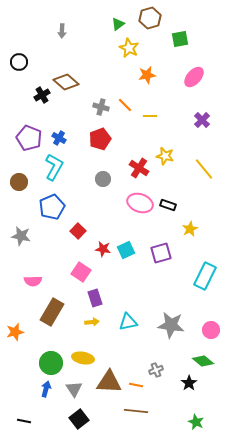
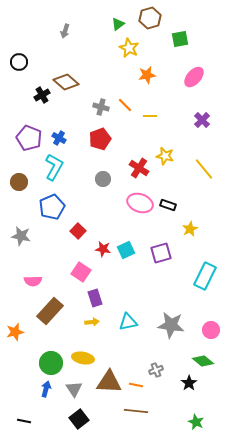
gray arrow at (62, 31): moved 3 px right; rotated 16 degrees clockwise
brown rectangle at (52, 312): moved 2 px left, 1 px up; rotated 12 degrees clockwise
